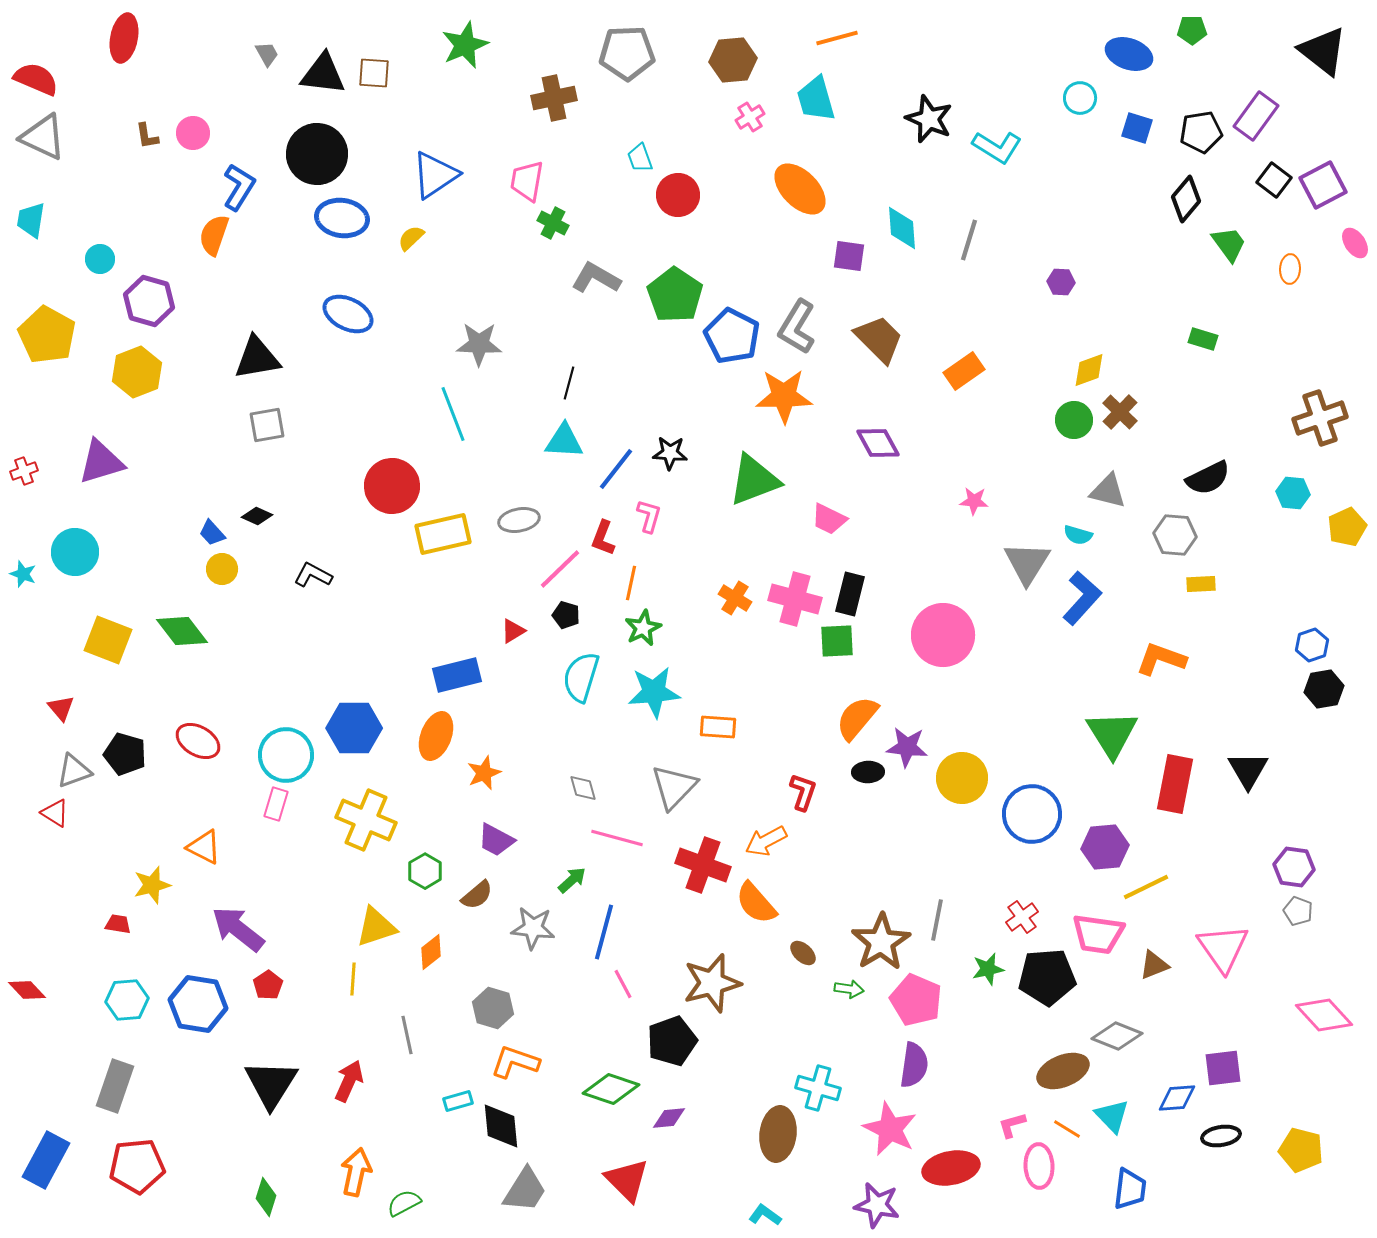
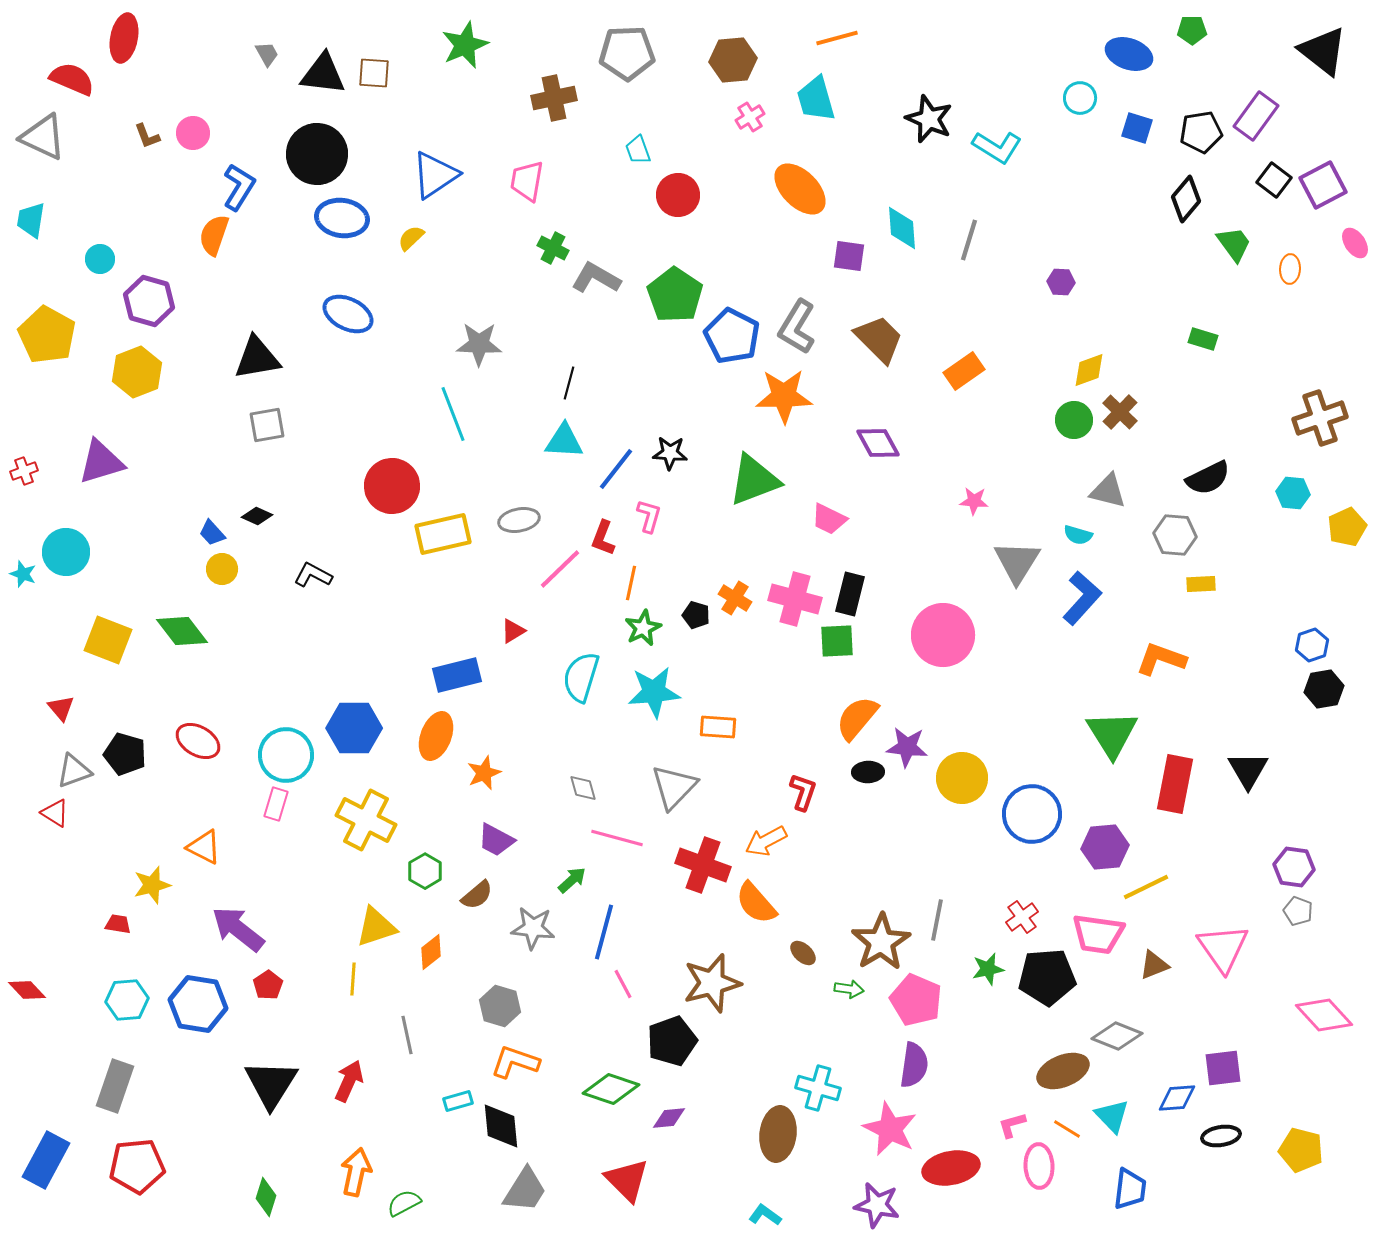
red semicircle at (36, 79): moved 36 px right
brown L-shape at (147, 136): rotated 12 degrees counterclockwise
cyan trapezoid at (640, 158): moved 2 px left, 8 px up
green cross at (553, 223): moved 25 px down
green trapezoid at (1229, 244): moved 5 px right
cyan circle at (75, 552): moved 9 px left
gray triangle at (1027, 563): moved 10 px left, 1 px up
black pentagon at (566, 615): moved 130 px right
yellow cross at (366, 820): rotated 4 degrees clockwise
gray hexagon at (493, 1008): moved 7 px right, 2 px up
